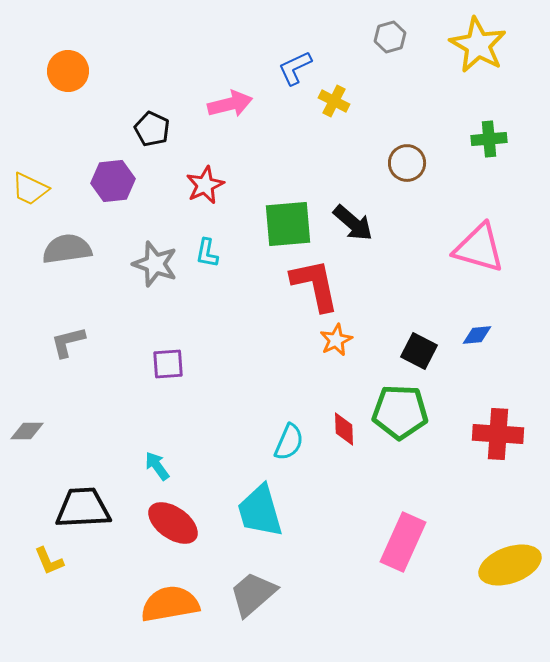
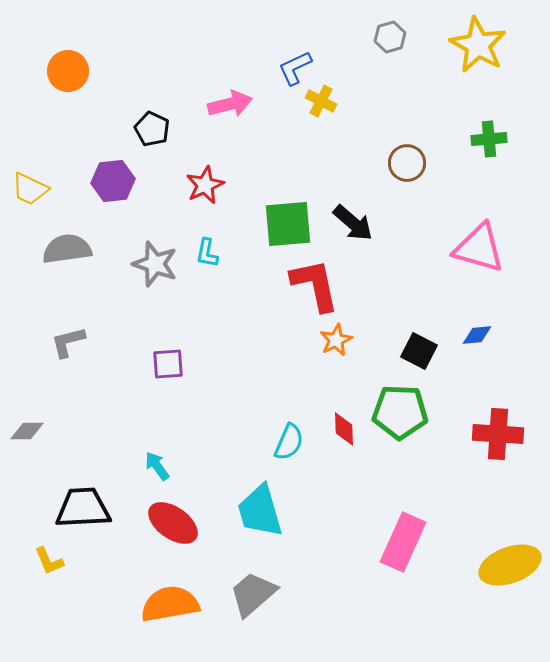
yellow cross: moved 13 px left
